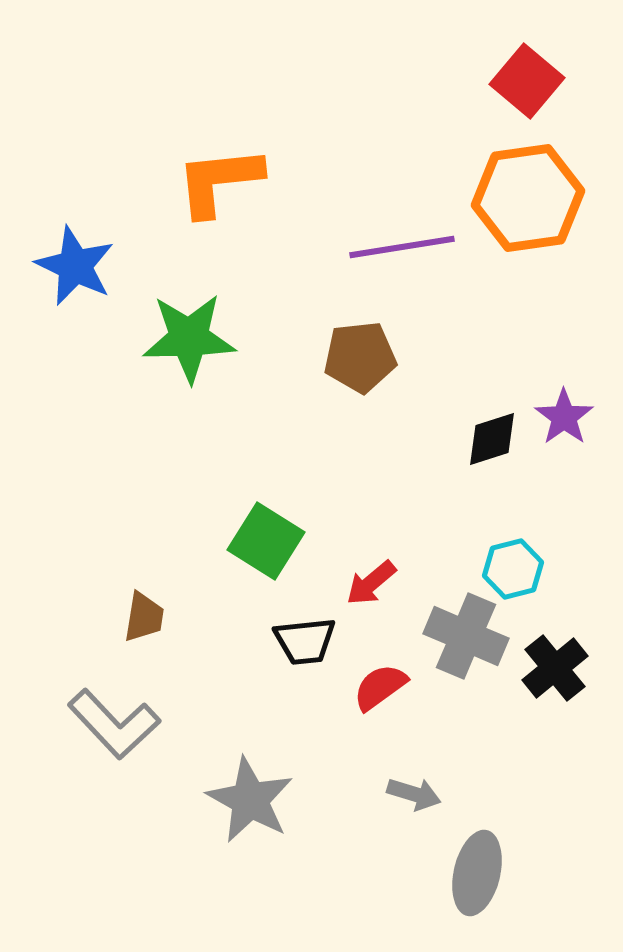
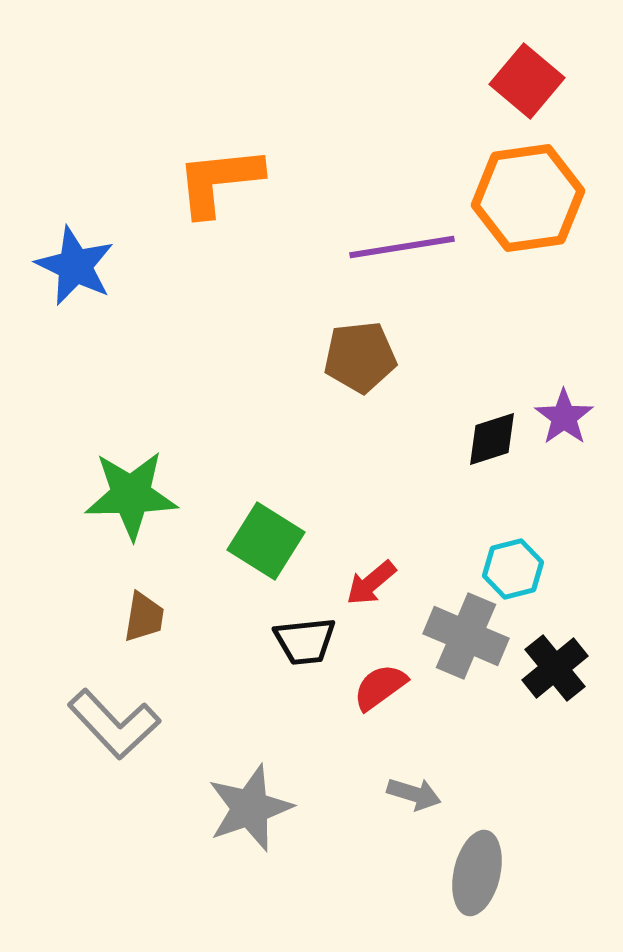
green star: moved 58 px left, 157 px down
gray star: moved 8 px down; rotated 24 degrees clockwise
